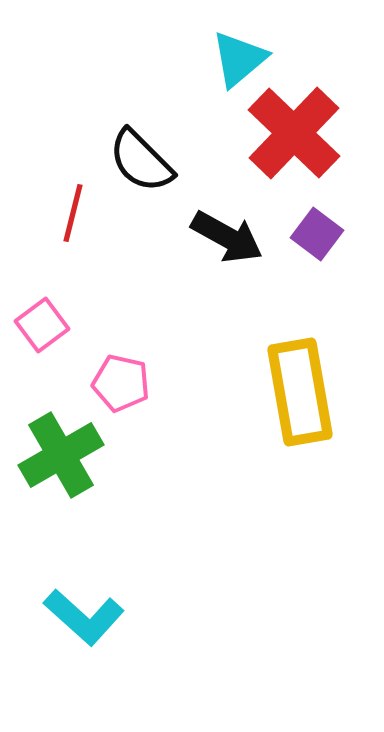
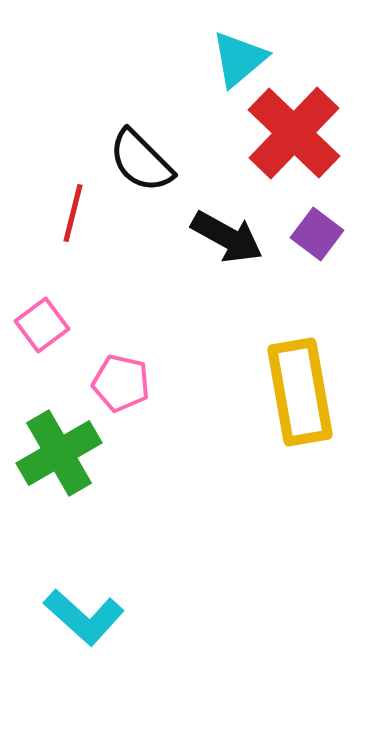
green cross: moved 2 px left, 2 px up
